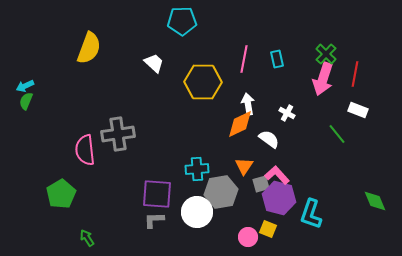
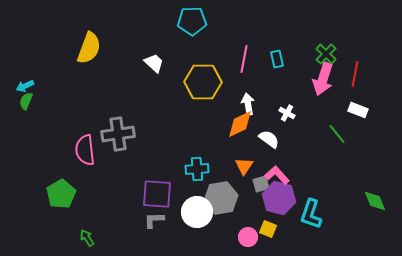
cyan pentagon: moved 10 px right
gray hexagon: moved 6 px down
